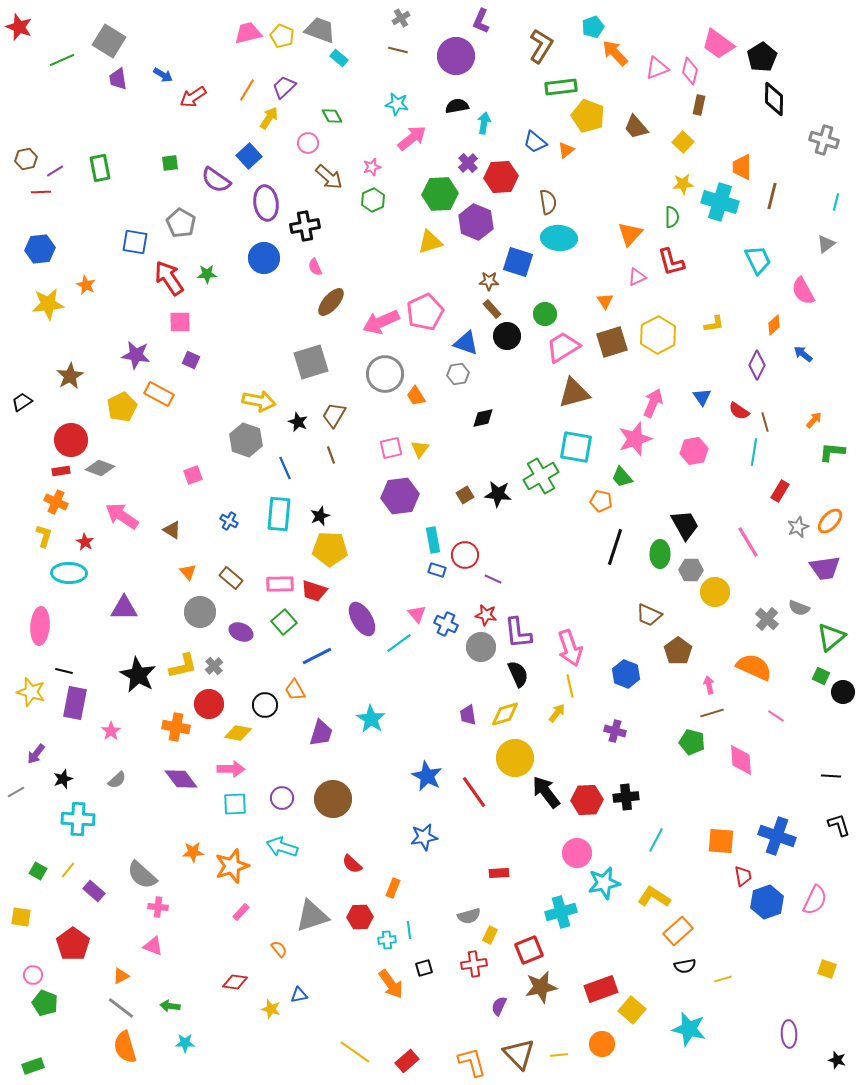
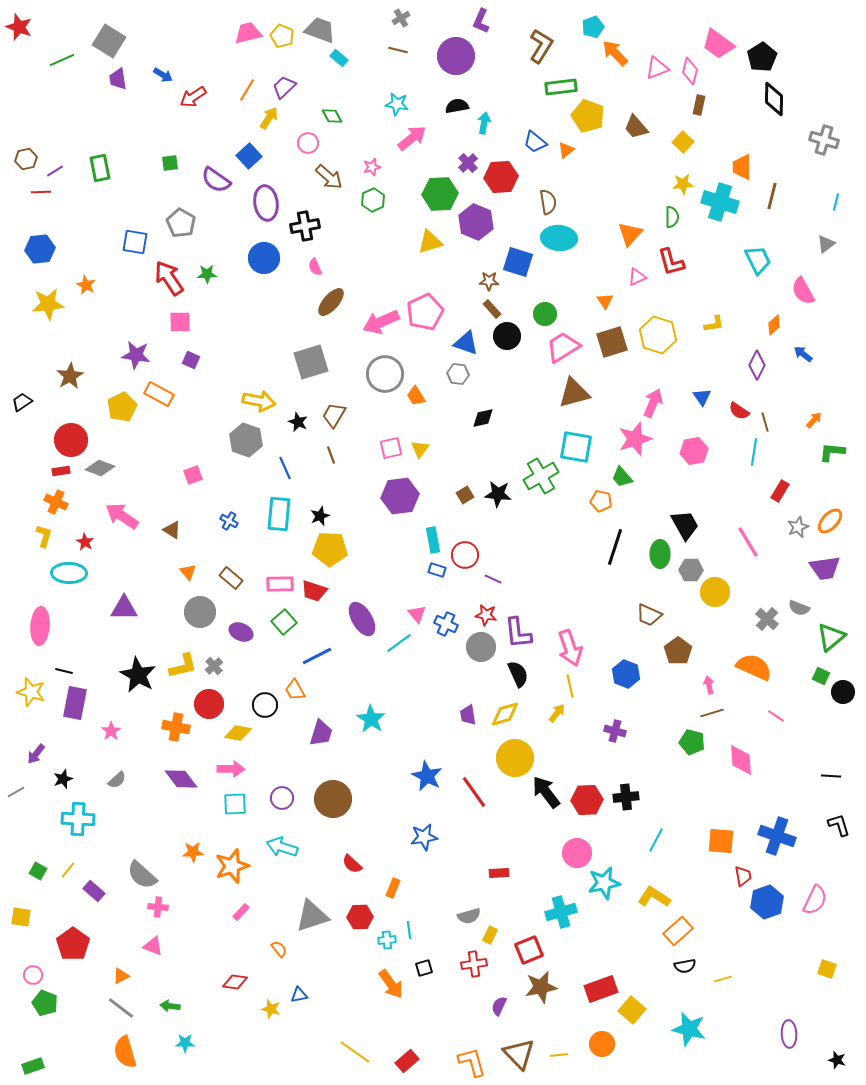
yellow hexagon at (658, 335): rotated 15 degrees counterclockwise
gray hexagon at (458, 374): rotated 15 degrees clockwise
orange semicircle at (125, 1047): moved 5 px down
